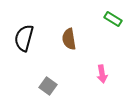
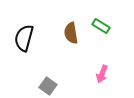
green rectangle: moved 12 px left, 7 px down
brown semicircle: moved 2 px right, 6 px up
pink arrow: rotated 30 degrees clockwise
